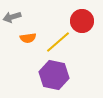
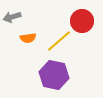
yellow line: moved 1 px right, 1 px up
